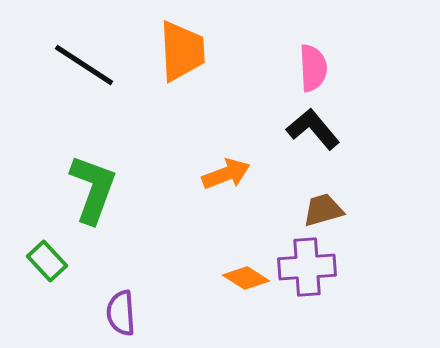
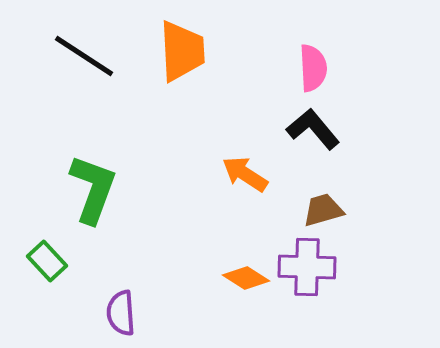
black line: moved 9 px up
orange arrow: moved 19 px right; rotated 126 degrees counterclockwise
purple cross: rotated 6 degrees clockwise
